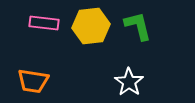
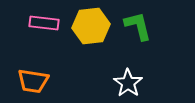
white star: moved 1 px left, 1 px down
